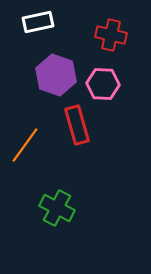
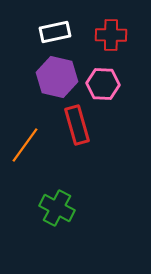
white rectangle: moved 17 px right, 10 px down
red cross: rotated 12 degrees counterclockwise
purple hexagon: moved 1 px right, 2 px down; rotated 6 degrees counterclockwise
